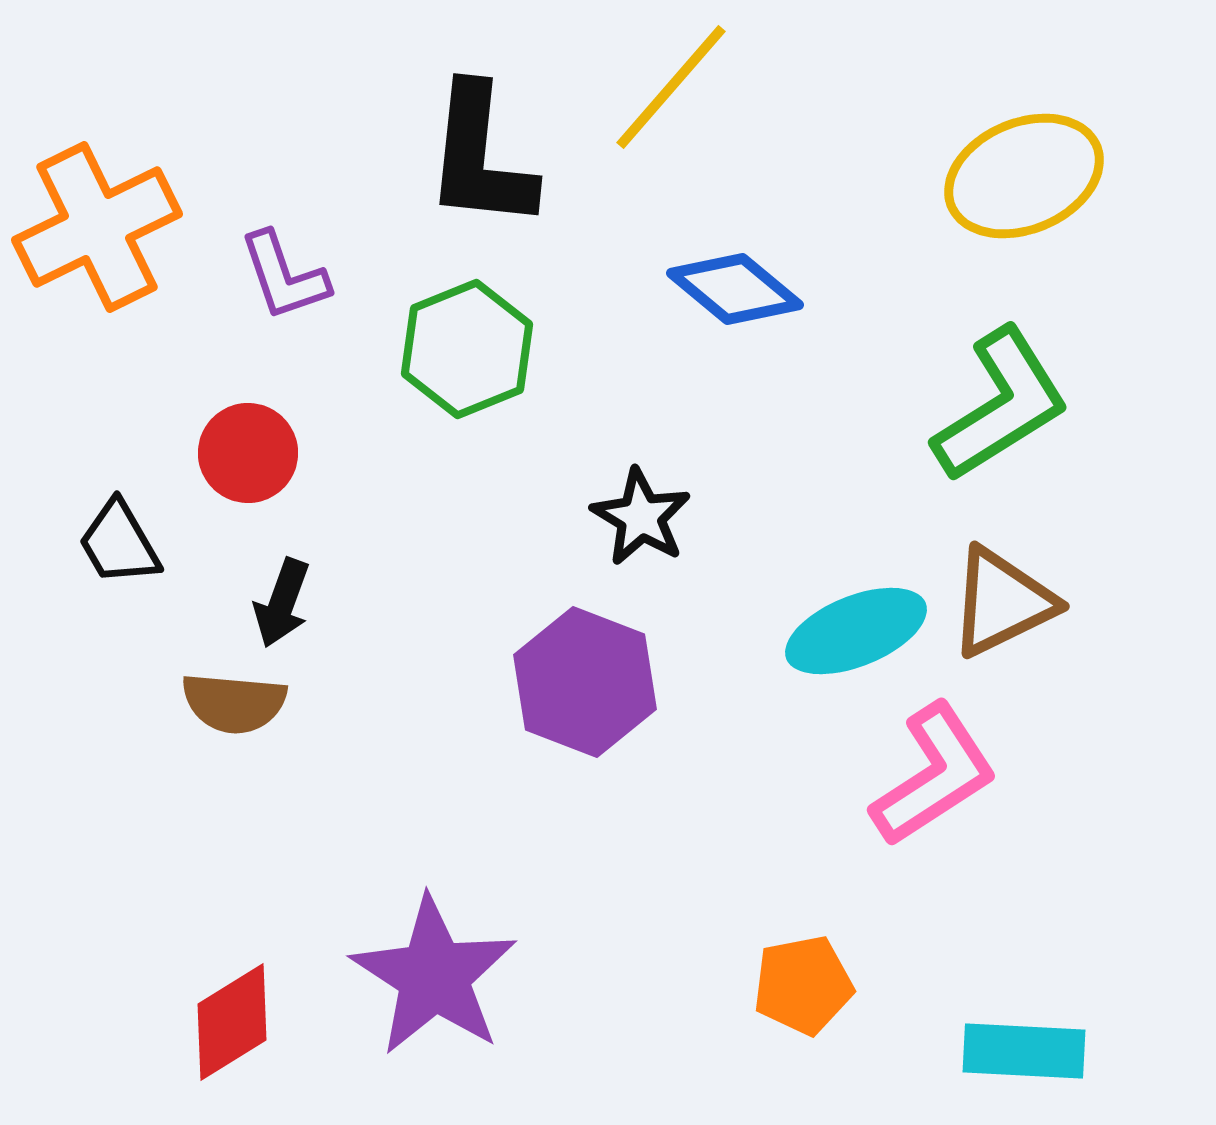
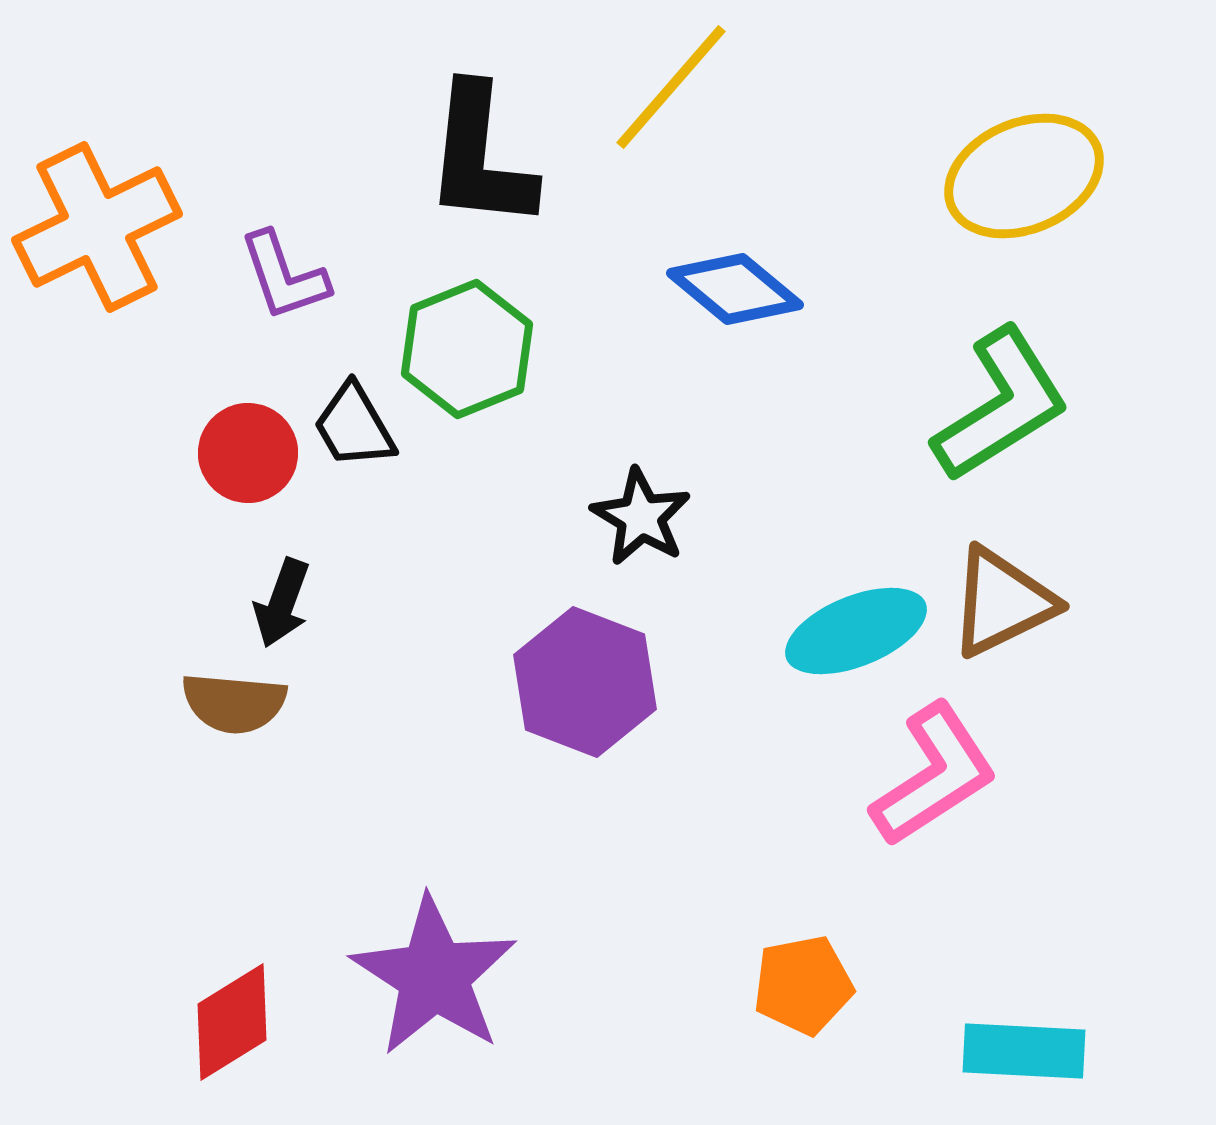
black trapezoid: moved 235 px right, 117 px up
